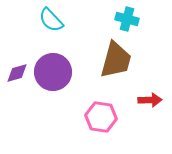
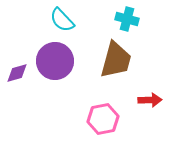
cyan semicircle: moved 11 px right
purple circle: moved 2 px right, 11 px up
pink hexagon: moved 2 px right, 2 px down; rotated 20 degrees counterclockwise
